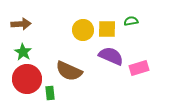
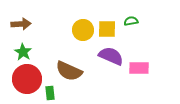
pink rectangle: rotated 18 degrees clockwise
